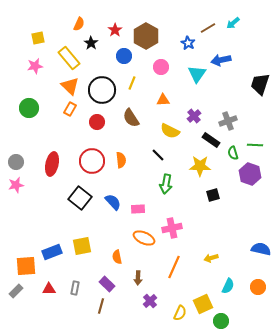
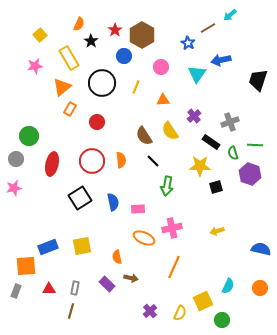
cyan arrow at (233, 23): moved 3 px left, 8 px up
brown hexagon at (146, 36): moved 4 px left, 1 px up
yellow square at (38, 38): moved 2 px right, 3 px up; rotated 32 degrees counterclockwise
black star at (91, 43): moved 2 px up
yellow rectangle at (69, 58): rotated 10 degrees clockwise
yellow line at (132, 83): moved 4 px right, 4 px down
black trapezoid at (260, 84): moved 2 px left, 4 px up
orange triangle at (70, 86): moved 8 px left, 1 px down; rotated 36 degrees clockwise
black circle at (102, 90): moved 7 px up
green circle at (29, 108): moved 28 px down
brown semicircle at (131, 118): moved 13 px right, 18 px down
gray cross at (228, 121): moved 2 px right, 1 px down
yellow semicircle at (170, 131): rotated 30 degrees clockwise
black rectangle at (211, 140): moved 2 px down
black line at (158, 155): moved 5 px left, 6 px down
gray circle at (16, 162): moved 3 px up
green arrow at (166, 184): moved 1 px right, 2 px down
pink star at (16, 185): moved 2 px left, 3 px down
black square at (213, 195): moved 3 px right, 8 px up
black square at (80, 198): rotated 20 degrees clockwise
blue semicircle at (113, 202): rotated 30 degrees clockwise
blue rectangle at (52, 252): moved 4 px left, 5 px up
yellow arrow at (211, 258): moved 6 px right, 27 px up
brown arrow at (138, 278): moved 7 px left; rotated 80 degrees counterclockwise
orange circle at (258, 287): moved 2 px right, 1 px down
gray rectangle at (16, 291): rotated 24 degrees counterclockwise
purple cross at (150, 301): moved 10 px down
yellow square at (203, 304): moved 3 px up
brown line at (101, 306): moved 30 px left, 5 px down
green circle at (221, 321): moved 1 px right, 1 px up
